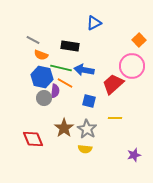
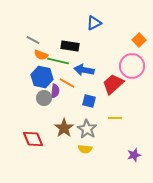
green line: moved 3 px left, 7 px up
orange line: moved 2 px right
